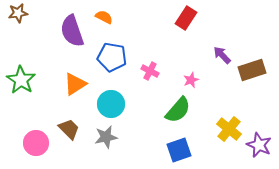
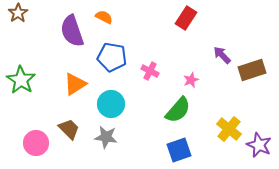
brown star: rotated 24 degrees counterclockwise
gray star: rotated 20 degrees clockwise
